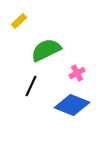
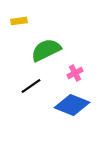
yellow rectangle: rotated 35 degrees clockwise
pink cross: moved 2 px left
black line: rotated 30 degrees clockwise
